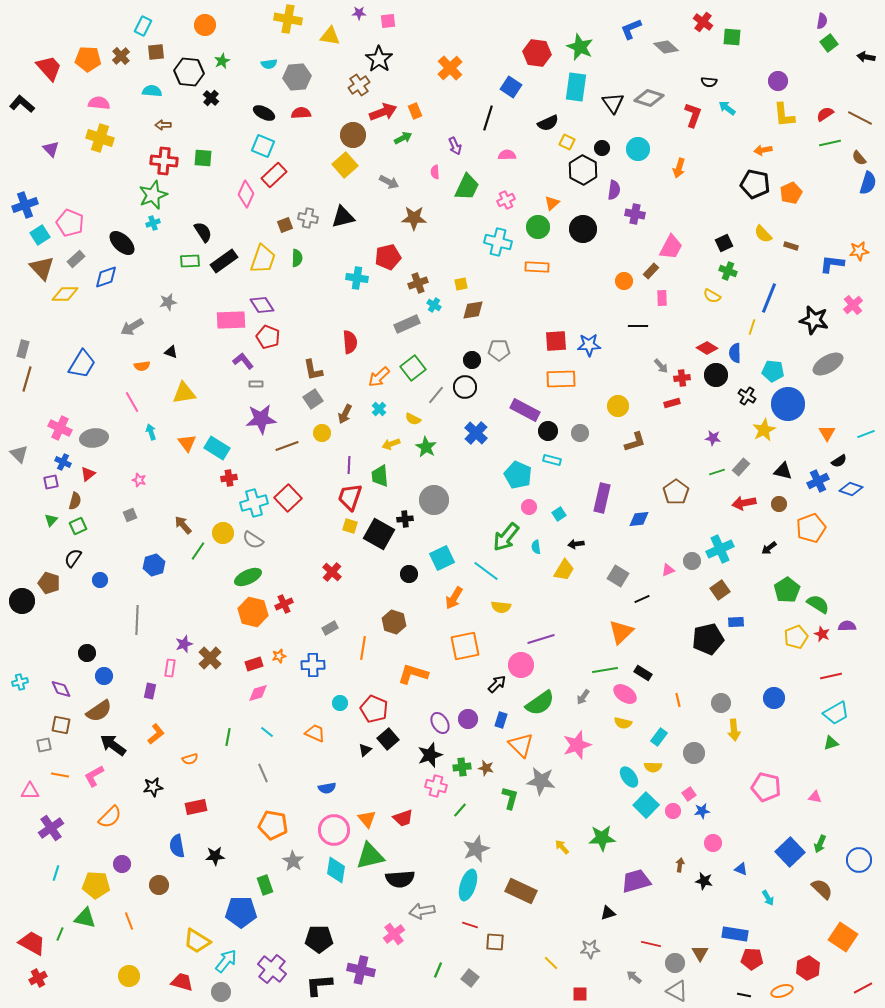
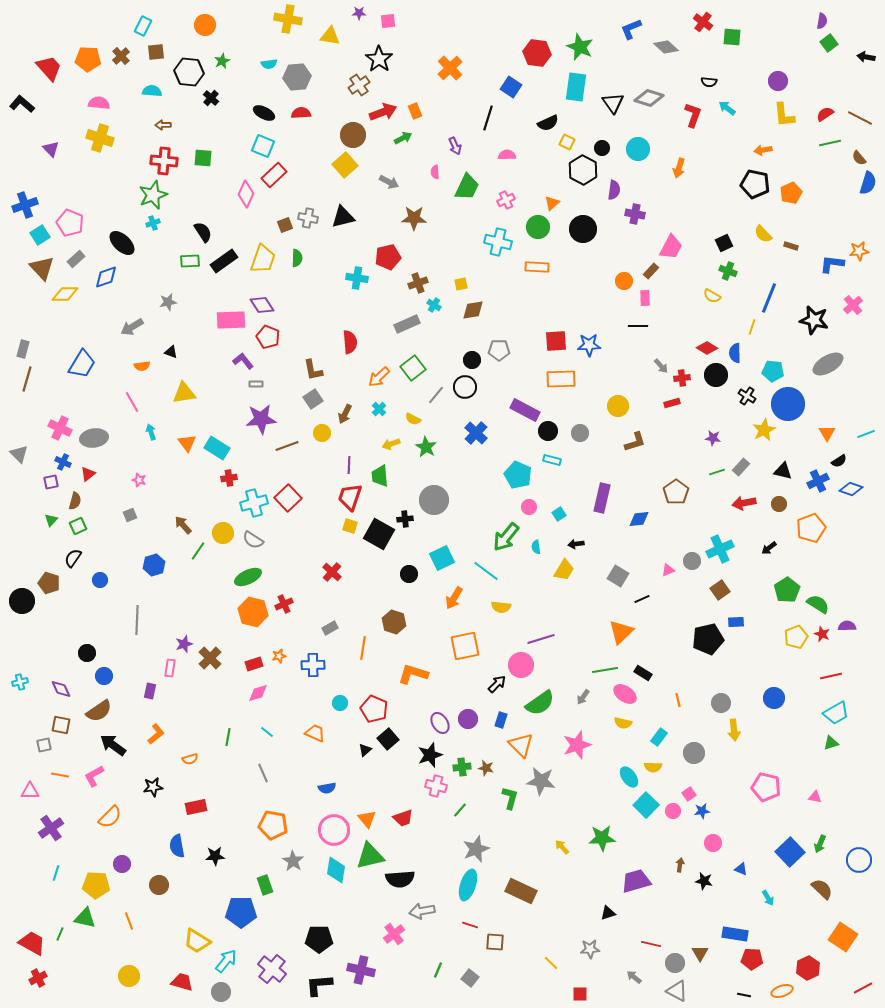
pink rectangle at (662, 298): moved 17 px left
